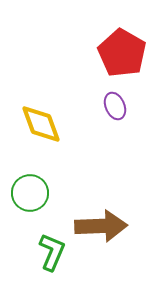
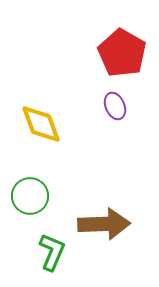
green circle: moved 3 px down
brown arrow: moved 3 px right, 2 px up
